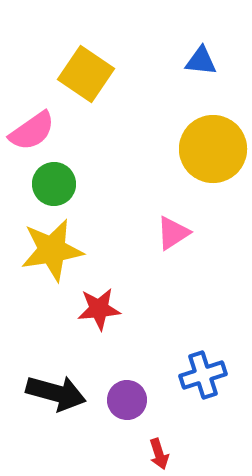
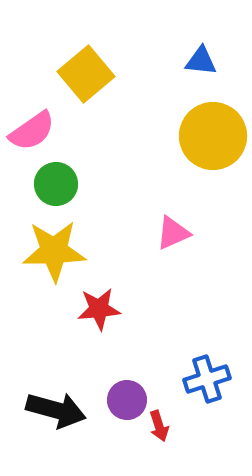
yellow square: rotated 16 degrees clockwise
yellow circle: moved 13 px up
green circle: moved 2 px right
pink triangle: rotated 9 degrees clockwise
yellow star: moved 2 px right, 1 px down; rotated 8 degrees clockwise
blue cross: moved 4 px right, 4 px down
black arrow: moved 17 px down
red arrow: moved 28 px up
